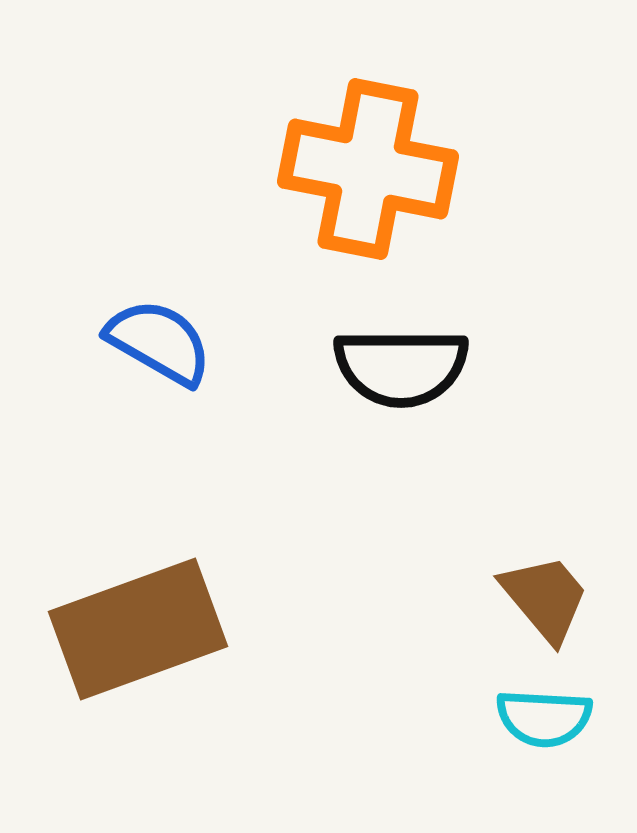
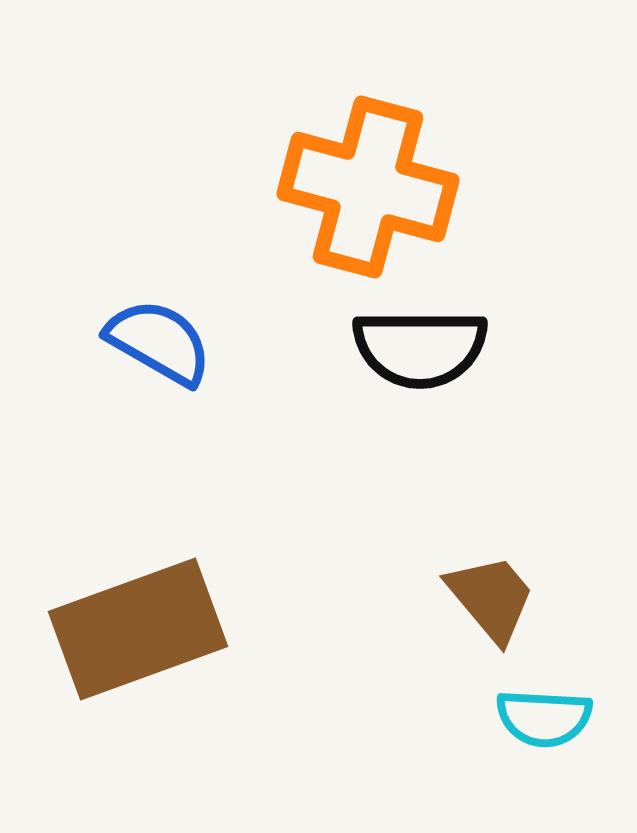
orange cross: moved 18 px down; rotated 4 degrees clockwise
black semicircle: moved 19 px right, 19 px up
brown trapezoid: moved 54 px left
